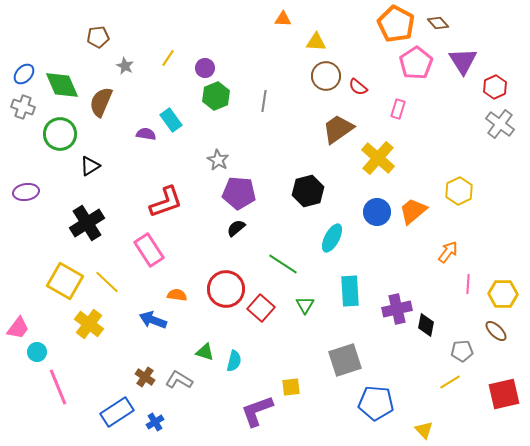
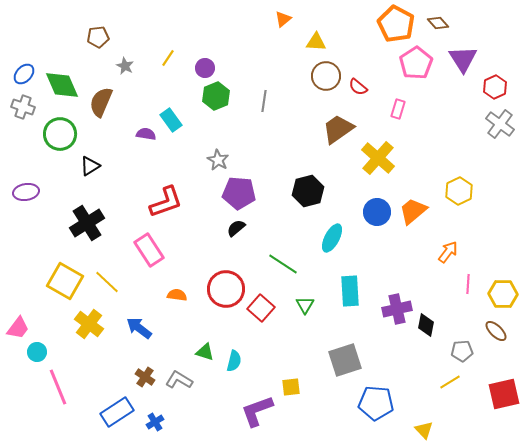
orange triangle at (283, 19): rotated 42 degrees counterclockwise
purple triangle at (463, 61): moved 2 px up
blue arrow at (153, 320): moved 14 px left, 8 px down; rotated 16 degrees clockwise
